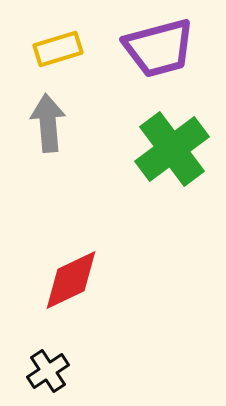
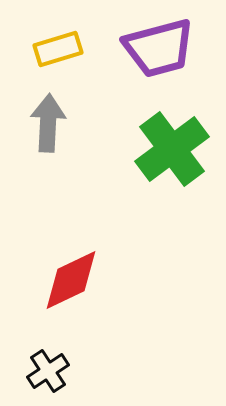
gray arrow: rotated 8 degrees clockwise
